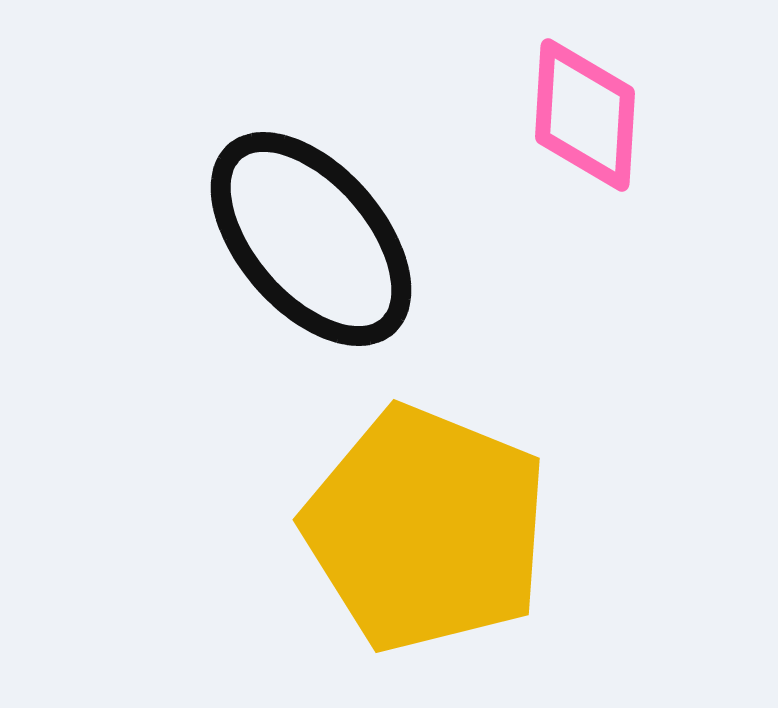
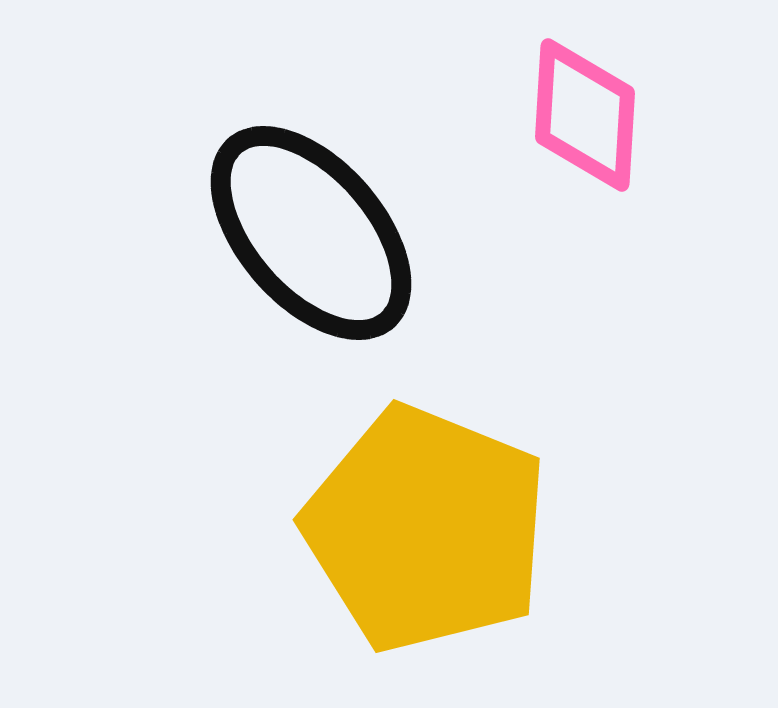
black ellipse: moved 6 px up
